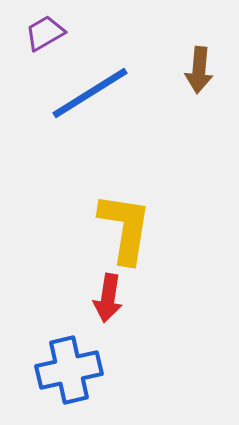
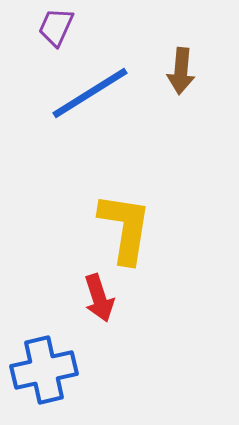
purple trapezoid: moved 11 px right, 6 px up; rotated 36 degrees counterclockwise
brown arrow: moved 18 px left, 1 px down
red arrow: moved 9 px left; rotated 27 degrees counterclockwise
blue cross: moved 25 px left
